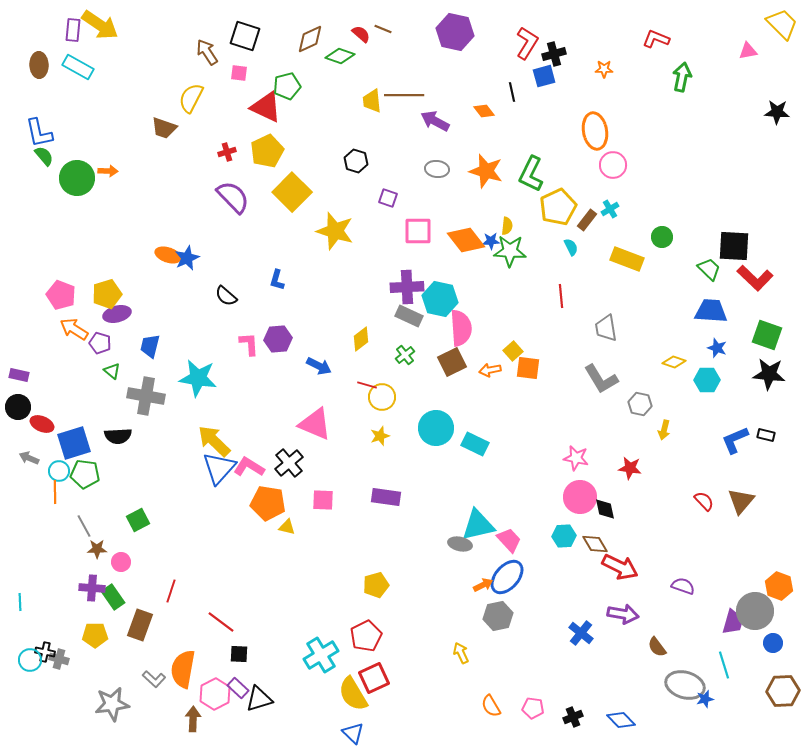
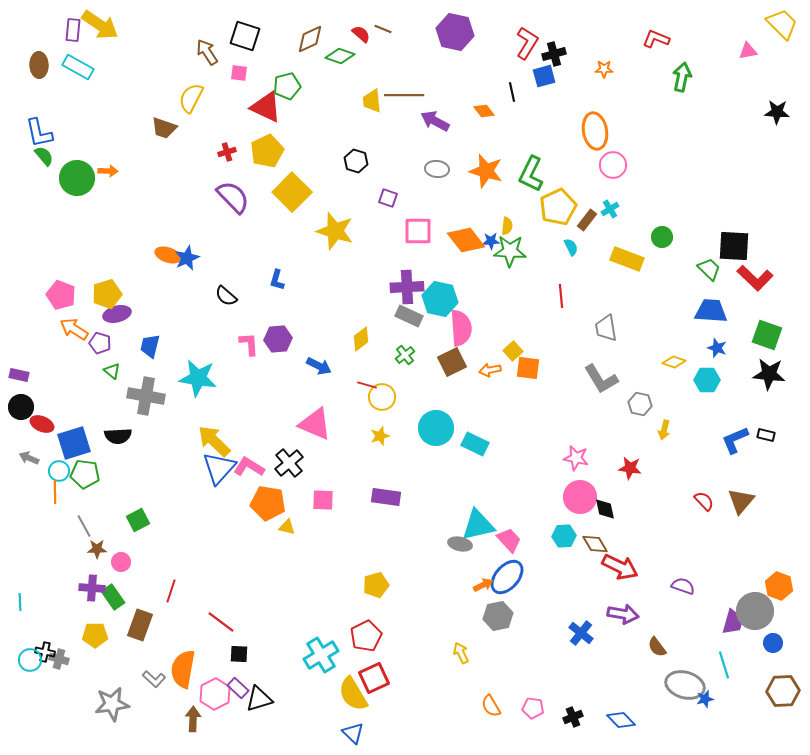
black circle at (18, 407): moved 3 px right
